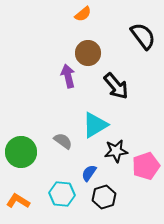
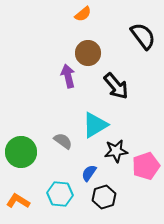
cyan hexagon: moved 2 px left
